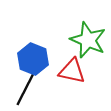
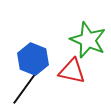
black line: moved 1 px left; rotated 9 degrees clockwise
